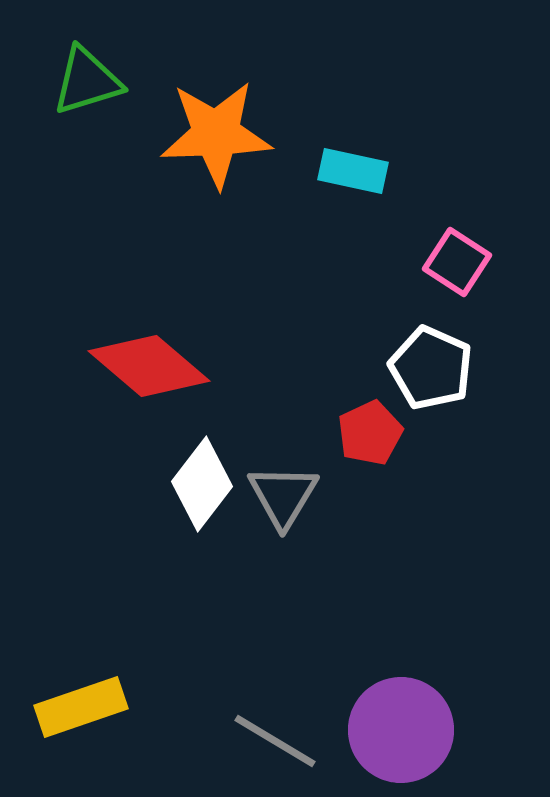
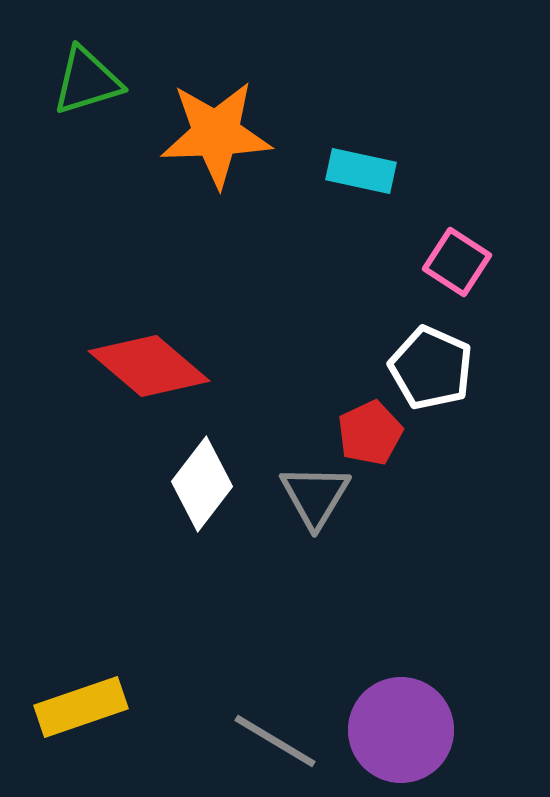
cyan rectangle: moved 8 px right
gray triangle: moved 32 px right
